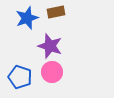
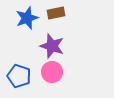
brown rectangle: moved 1 px down
purple star: moved 2 px right
blue pentagon: moved 1 px left, 1 px up
